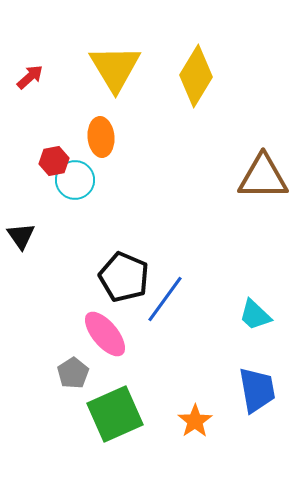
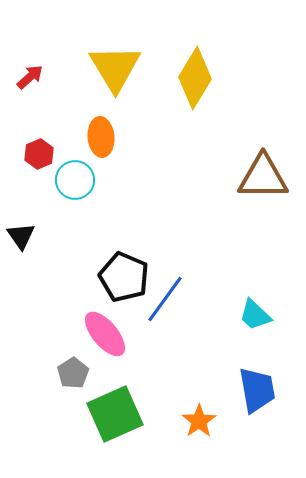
yellow diamond: moved 1 px left, 2 px down
red hexagon: moved 15 px left, 7 px up; rotated 12 degrees counterclockwise
orange star: moved 4 px right
